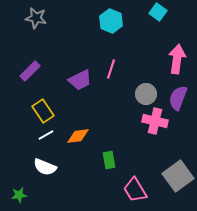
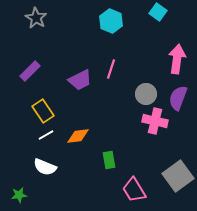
gray star: rotated 20 degrees clockwise
pink trapezoid: moved 1 px left
